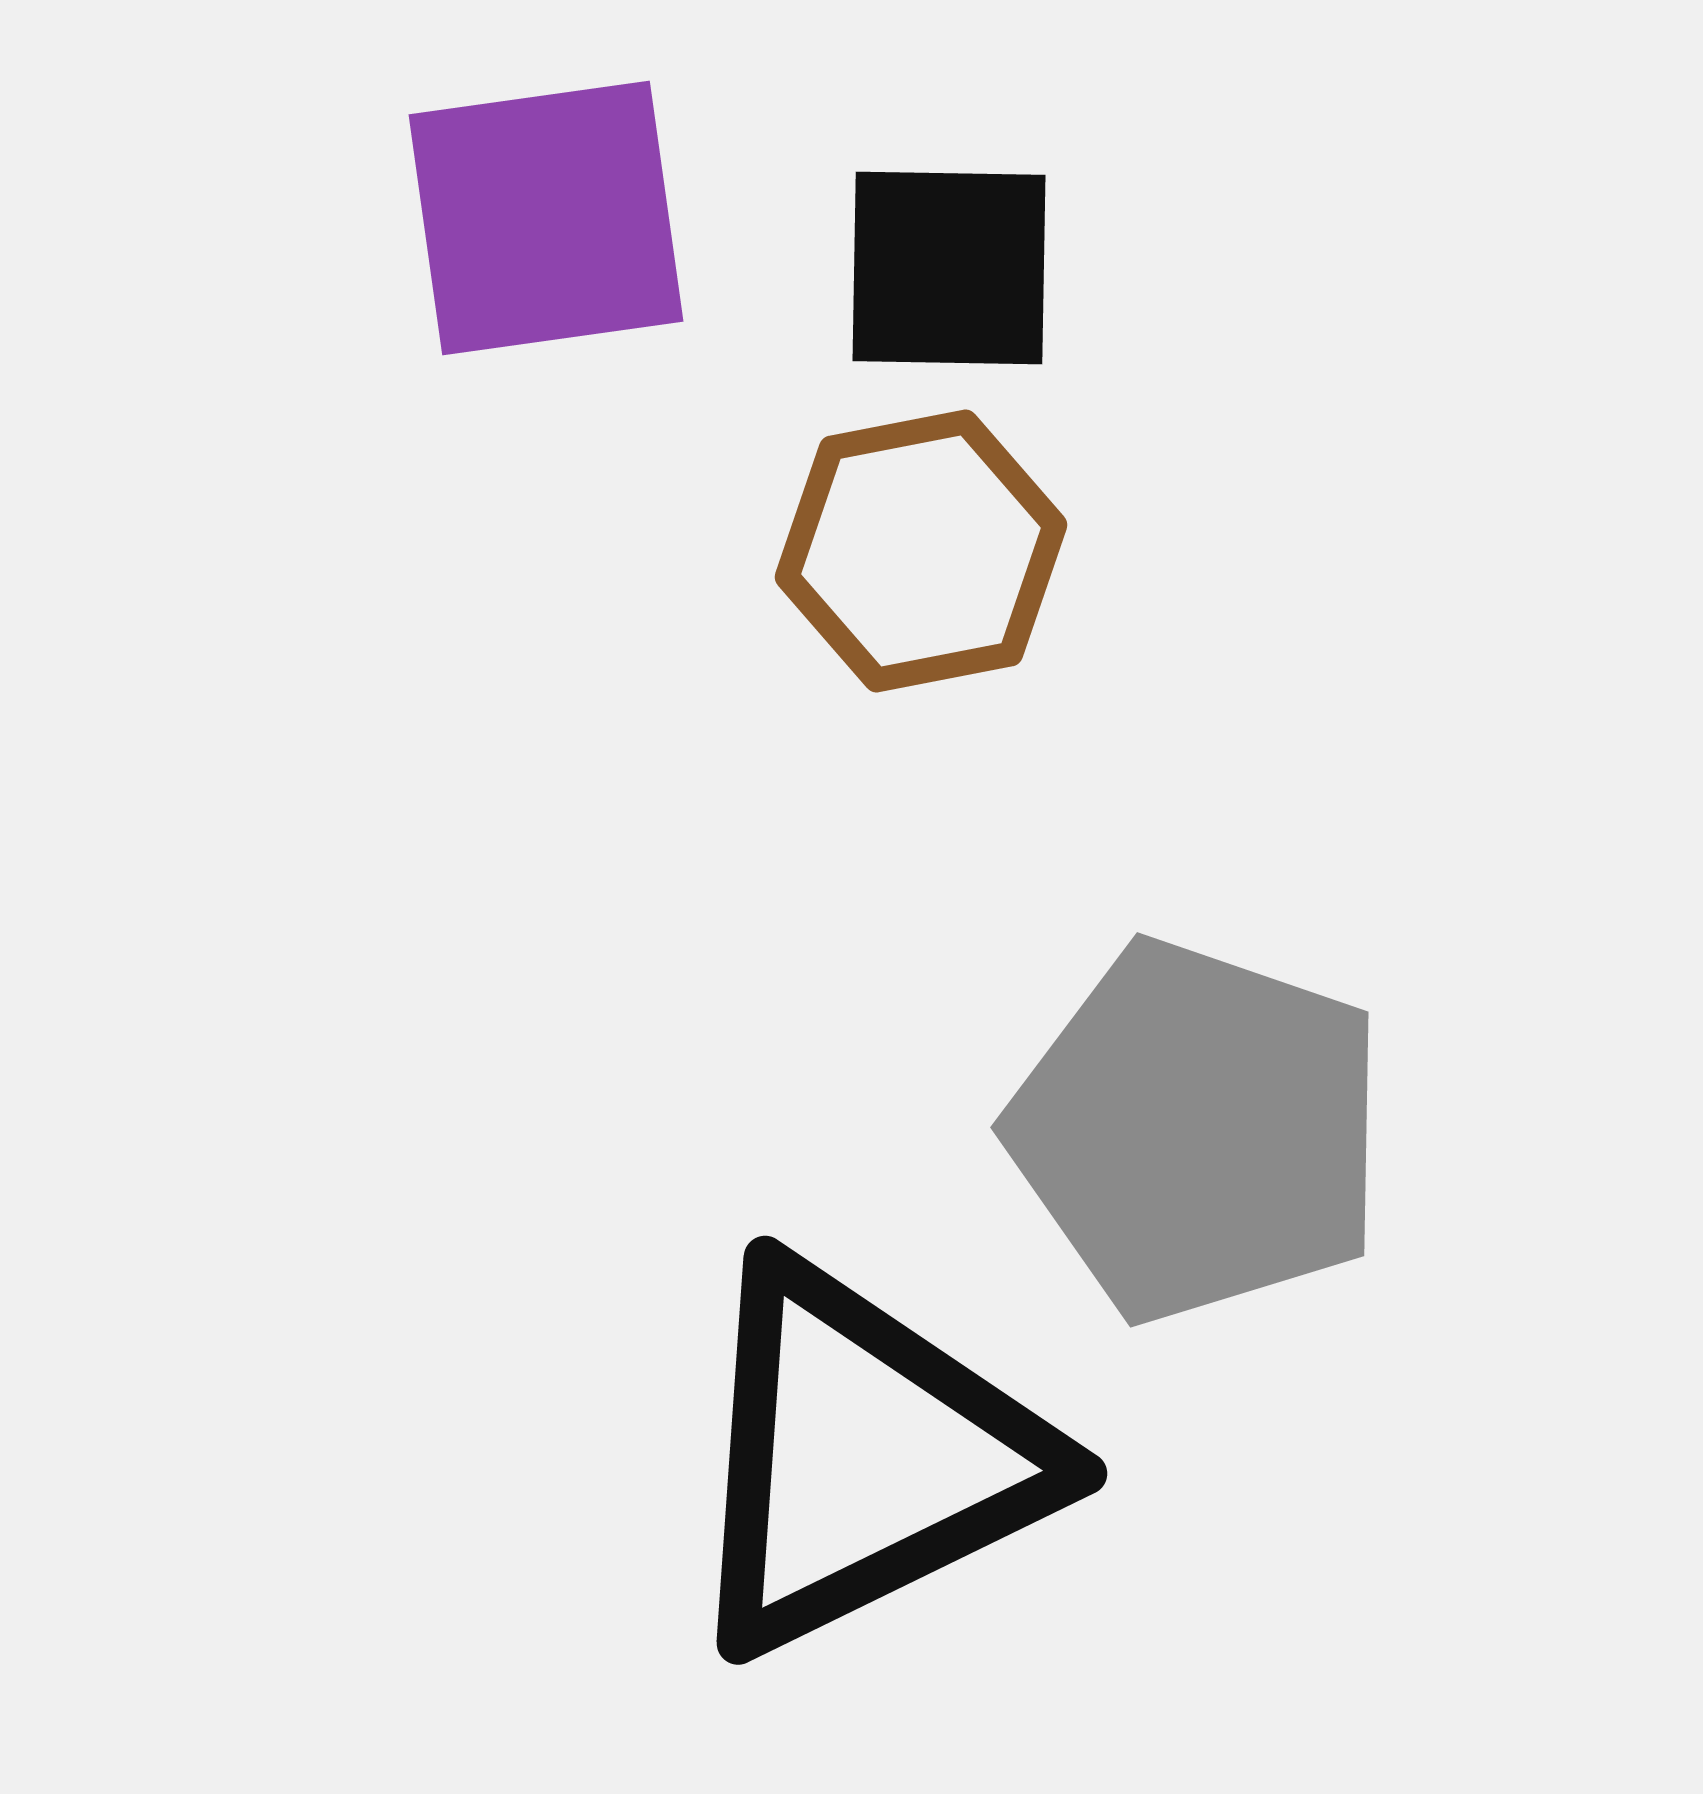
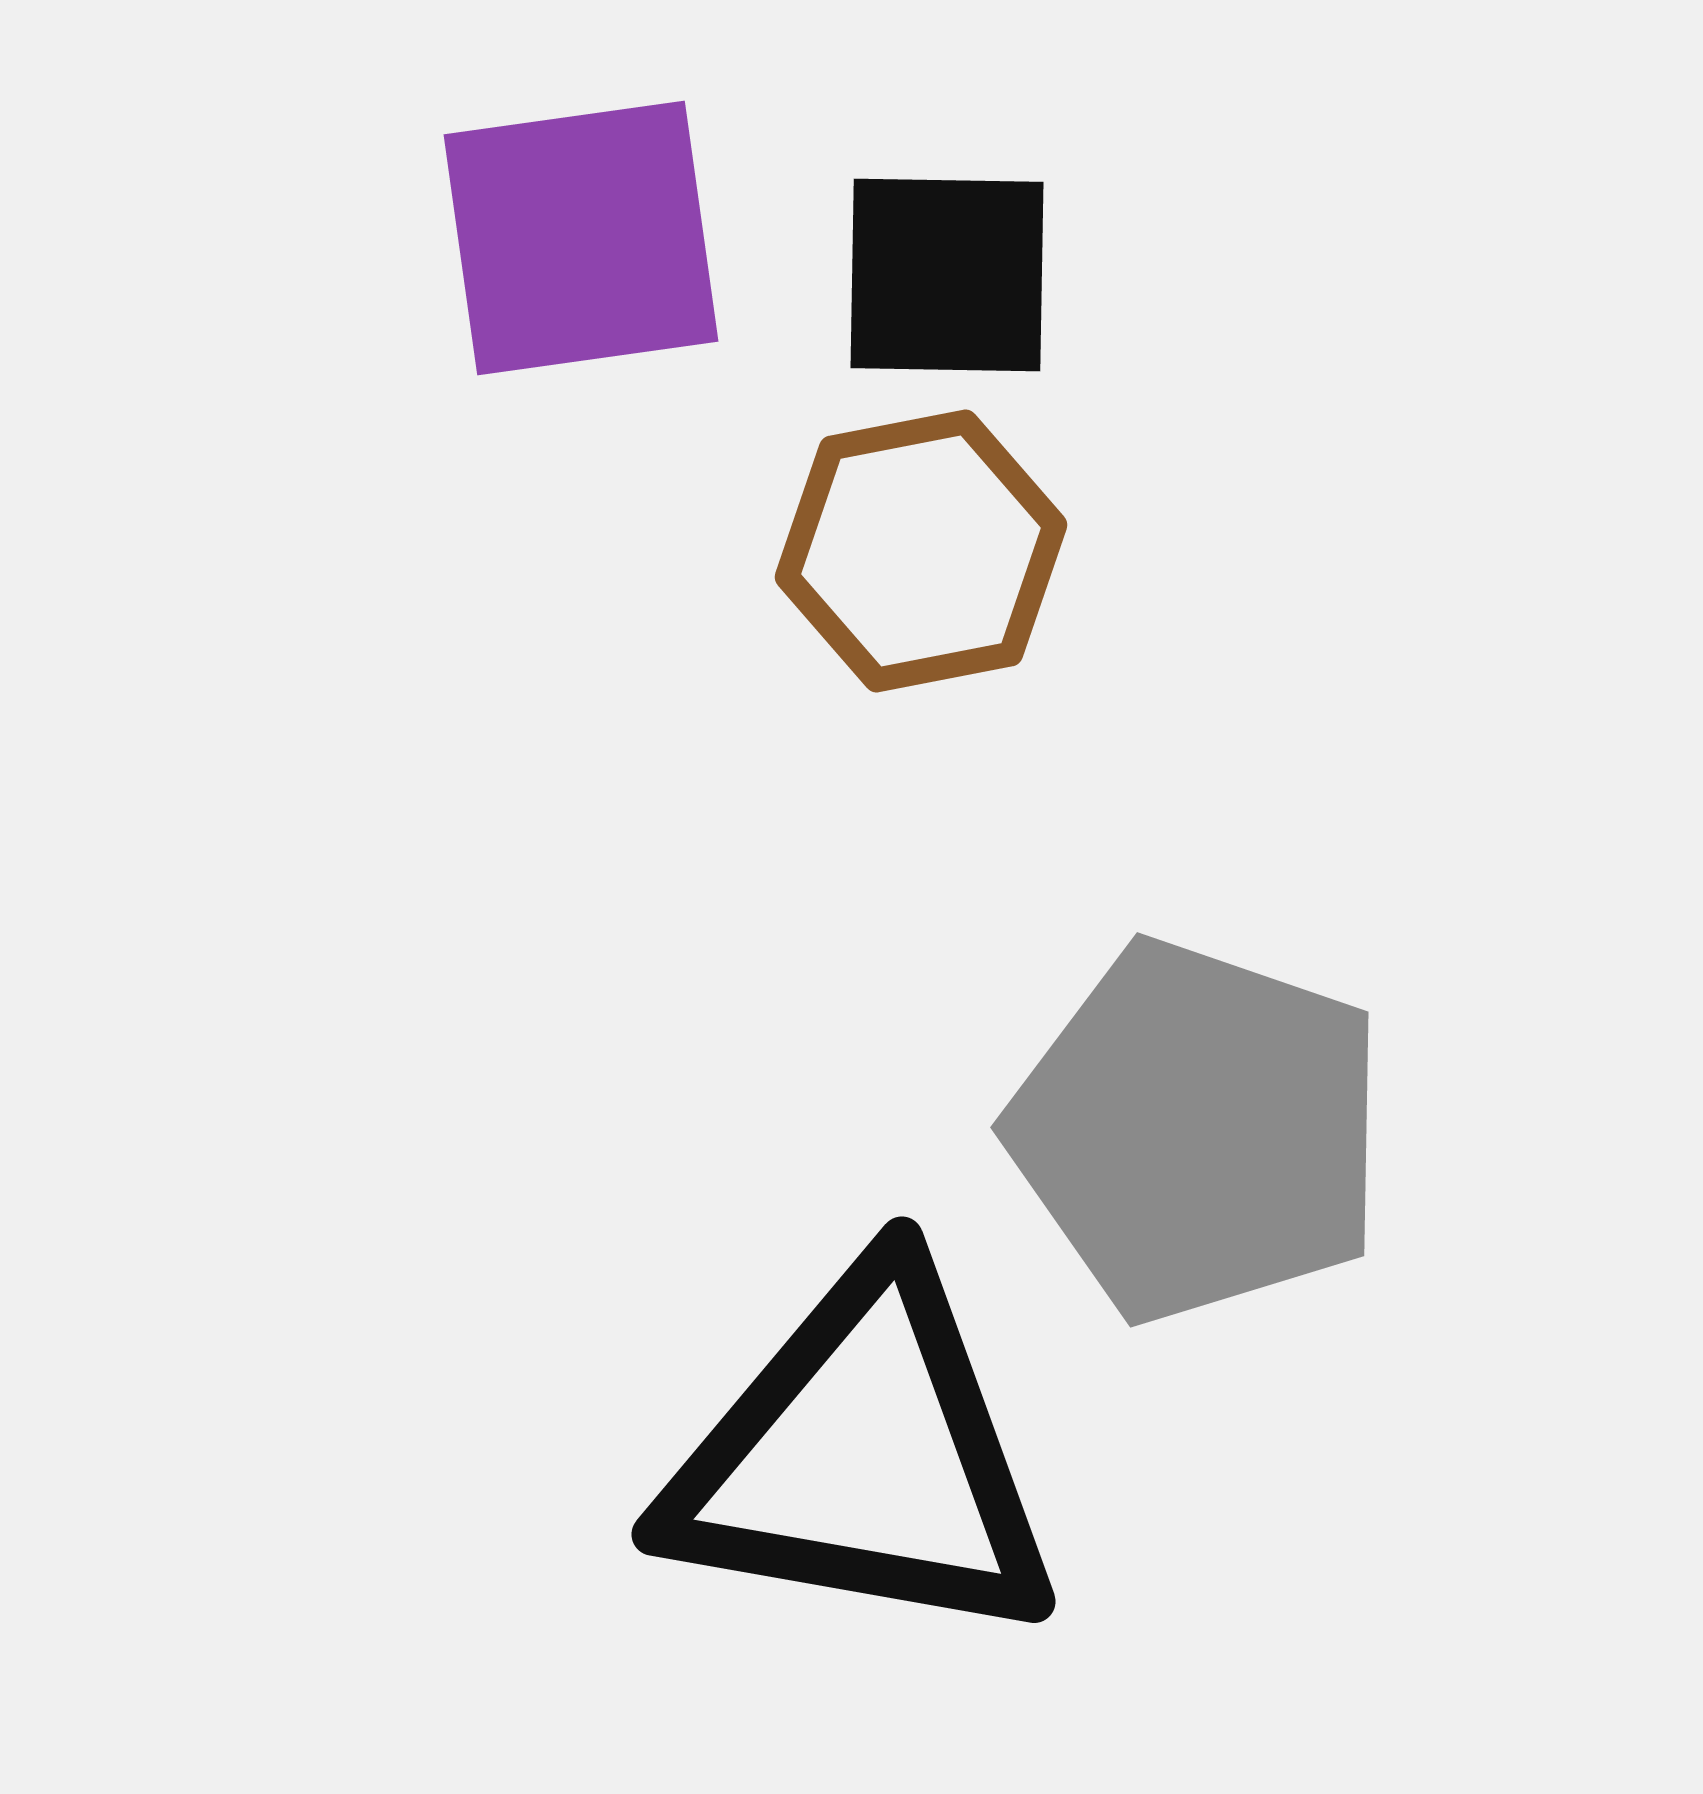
purple square: moved 35 px right, 20 px down
black square: moved 2 px left, 7 px down
black triangle: rotated 36 degrees clockwise
